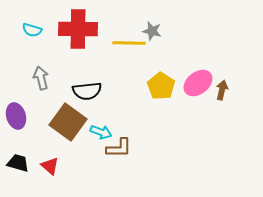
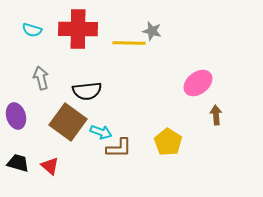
yellow pentagon: moved 7 px right, 56 px down
brown arrow: moved 6 px left, 25 px down; rotated 18 degrees counterclockwise
